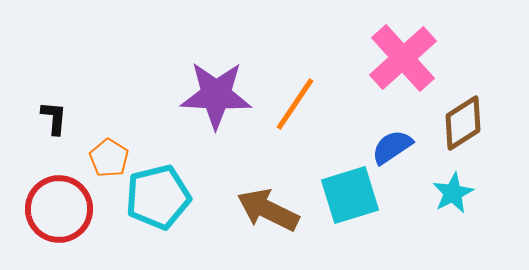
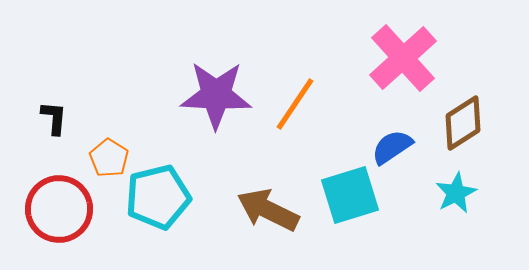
cyan star: moved 3 px right
